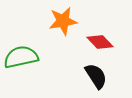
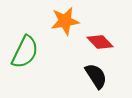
orange star: moved 2 px right
green semicircle: moved 4 px right, 5 px up; rotated 128 degrees clockwise
